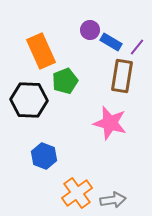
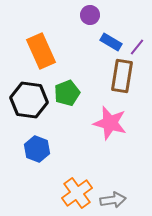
purple circle: moved 15 px up
green pentagon: moved 2 px right, 12 px down
black hexagon: rotated 6 degrees clockwise
blue hexagon: moved 7 px left, 7 px up
